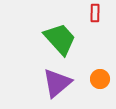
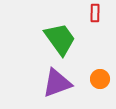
green trapezoid: rotated 6 degrees clockwise
purple triangle: rotated 20 degrees clockwise
